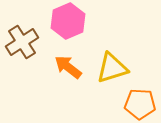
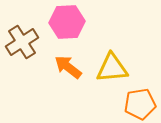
pink hexagon: moved 1 px left, 1 px down; rotated 20 degrees clockwise
yellow triangle: rotated 12 degrees clockwise
orange pentagon: rotated 12 degrees counterclockwise
